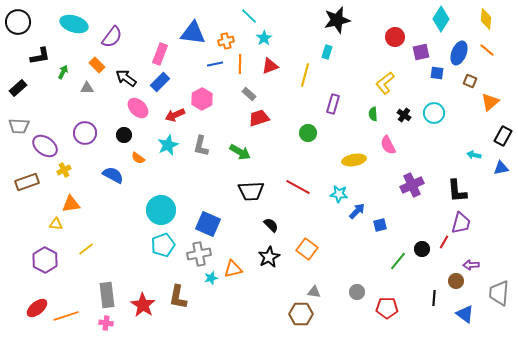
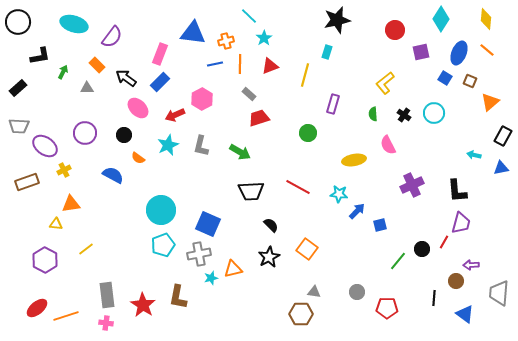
red circle at (395, 37): moved 7 px up
blue square at (437, 73): moved 8 px right, 5 px down; rotated 24 degrees clockwise
